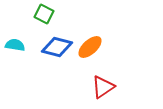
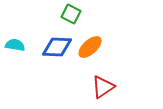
green square: moved 27 px right
blue diamond: rotated 12 degrees counterclockwise
